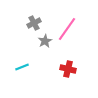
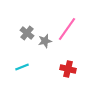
gray cross: moved 7 px left, 10 px down; rotated 24 degrees counterclockwise
gray star: rotated 16 degrees clockwise
